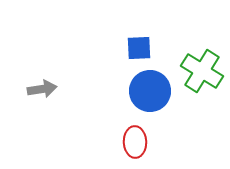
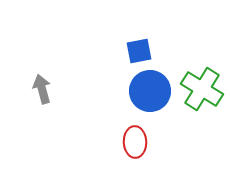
blue square: moved 3 px down; rotated 8 degrees counterclockwise
green cross: moved 18 px down
gray arrow: rotated 96 degrees counterclockwise
